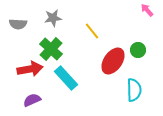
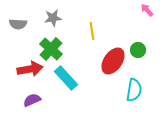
yellow line: rotated 30 degrees clockwise
cyan semicircle: rotated 10 degrees clockwise
